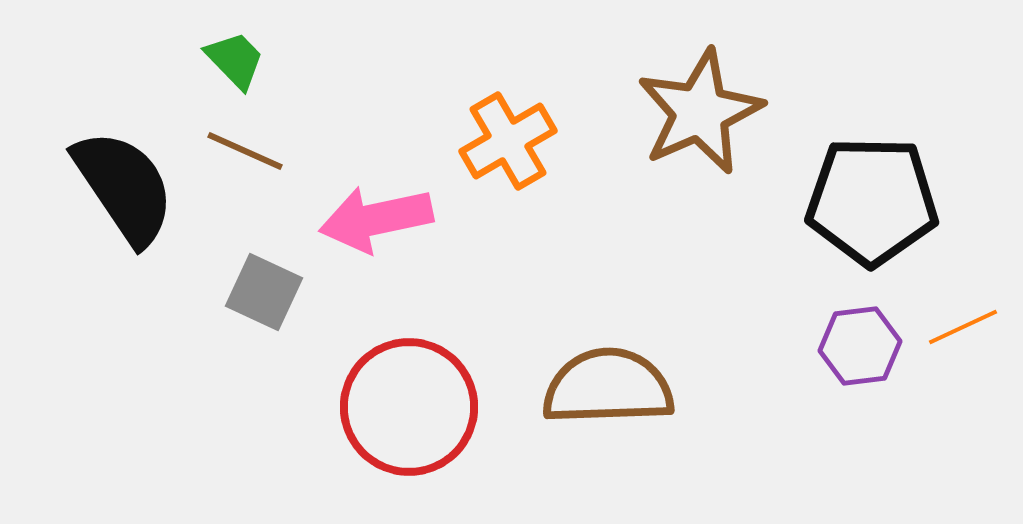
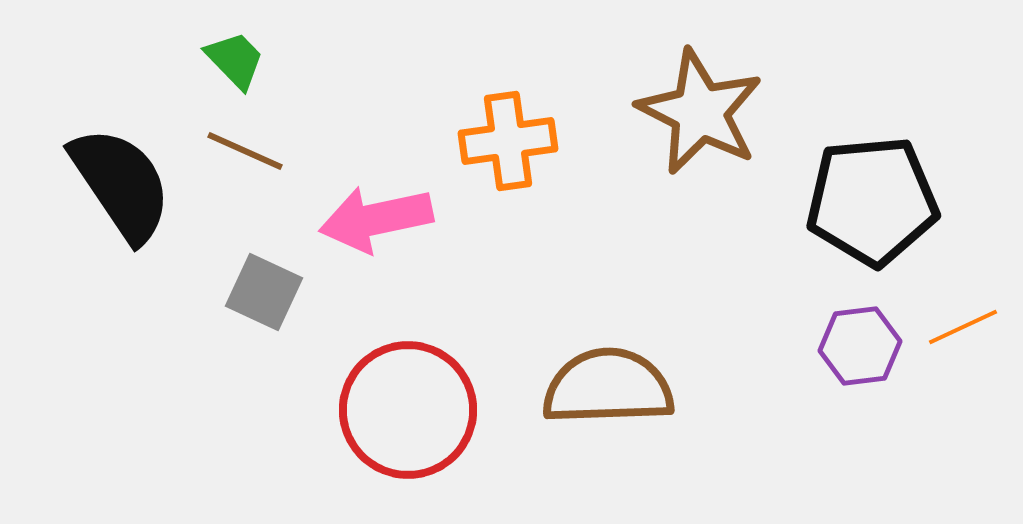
brown star: rotated 21 degrees counterclockwise
orange cross: rotated 22 degrees clockwise
black semicircle: moved 3 px left, 3 px up
black pentagon: rotated 6 degrees counterclockwise
red circle: moved 1 px left, 3 px down
